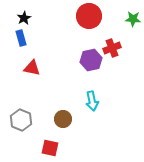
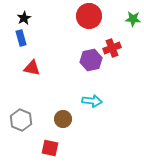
cyan arrow: rotated 72 degrees counterclockwise
